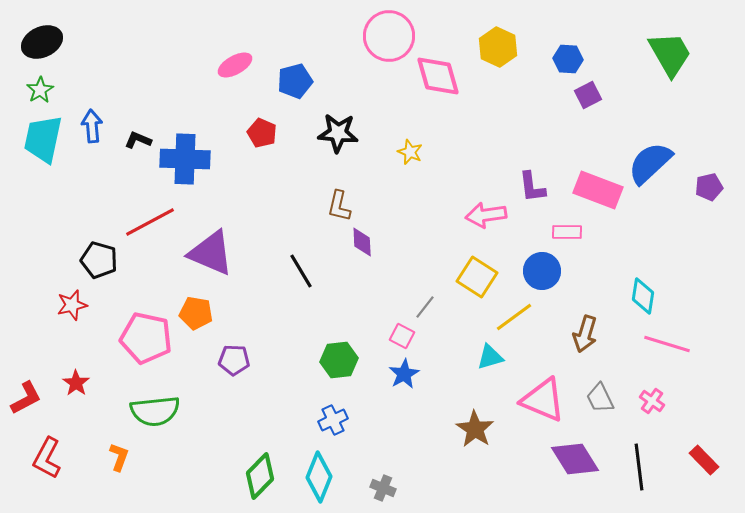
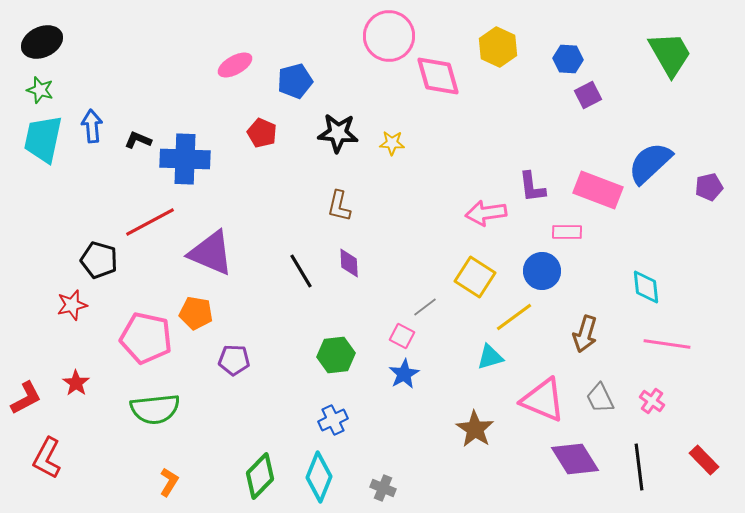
green star at (40, 90): rotated 24 degrees counterclockwise
yellow star at (410, 152): moved 18 px left, 9 px up; rotated 20 degrees counterclockwise
pink arrow at (486, 215): moved 2 px up
purple diamond at (362, 242): moved 13 px left, 21 px down
yellow square at (477, 277): moved 2 px left
cyan diamond at (643, 296): moved 3 px right, 9 px up; rotated 15 degrees counterclockwise
gray line at (425, 307): rotated 15 degrees clockwise
pink line at (667, 344): rotated 9 degrees counterclockwise
green hexagon at (339, 360): moved 3 px left, 5 px up
green semicircle at (155, 411): moved 2 px up
orange L-shape at (119, 457): moved 50 px right, 25 px down; rotated 12 degrees clockwise
